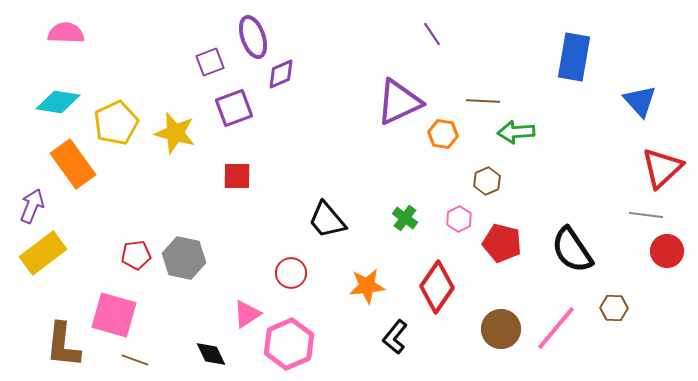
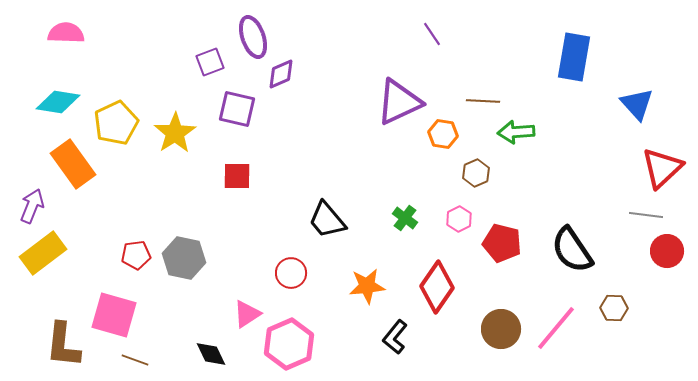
blue triangle at (640, 101): moved 3 px left, 3 px down
purple square at (234, 108): moved 3 px right, 1 px down; rotated 33 degrees clockwise
yellow star at (175, 133): rotated 24 degrees clockwise
brown hexagon at (487, 181): moved 11 px left, 8 px up
